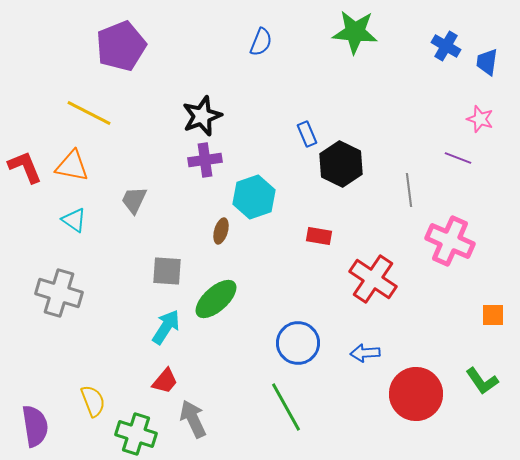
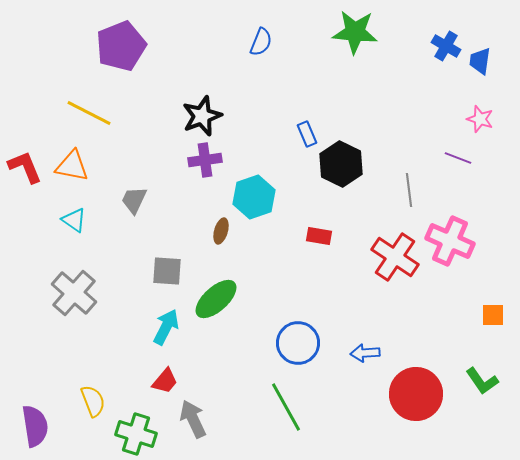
blue trapezoid: moved 7 px left, 1 px up
red cross: moved 22 px right, 22 px up
gray cross: moved 15 px right; rotated 24 degrees clockwise
cyan arrow: rotated 6 degrees counterclockwise
